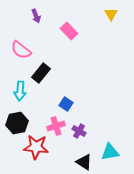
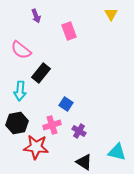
pink rectangle: rotated 24 degrees clockwise
pink cross: moved 4 px left, 1 px up
cyan triangle: moved 7 px right; rotated 24 degrees clockwise
